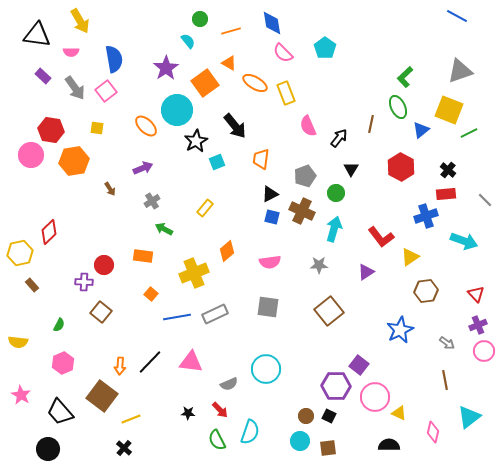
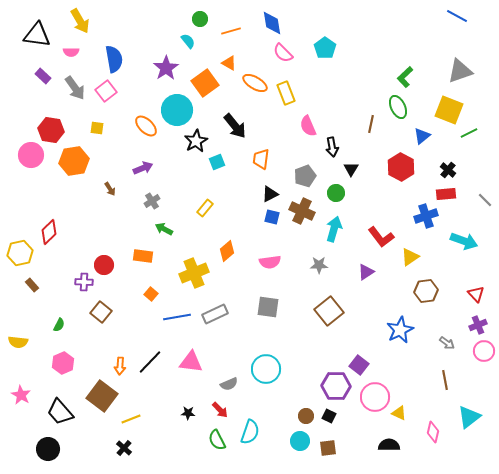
blue triangle at (421, 130): moved 1 px right, 6 px down
black arrow at (339, 138): moved 7 px left, 9 px down; rotated 132 degrees clockwise
